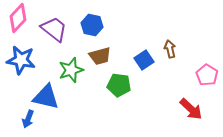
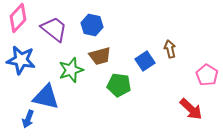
blue square: moved 1 px right, 1 px down
